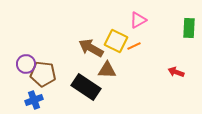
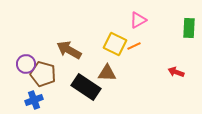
yellow square: moved 1 px left, 3 px down
brown arrow: moved 22 px left, 2 px down
brown triangle: moved 3 px down
brown pentagon: rotated 10 degrees clockwise
